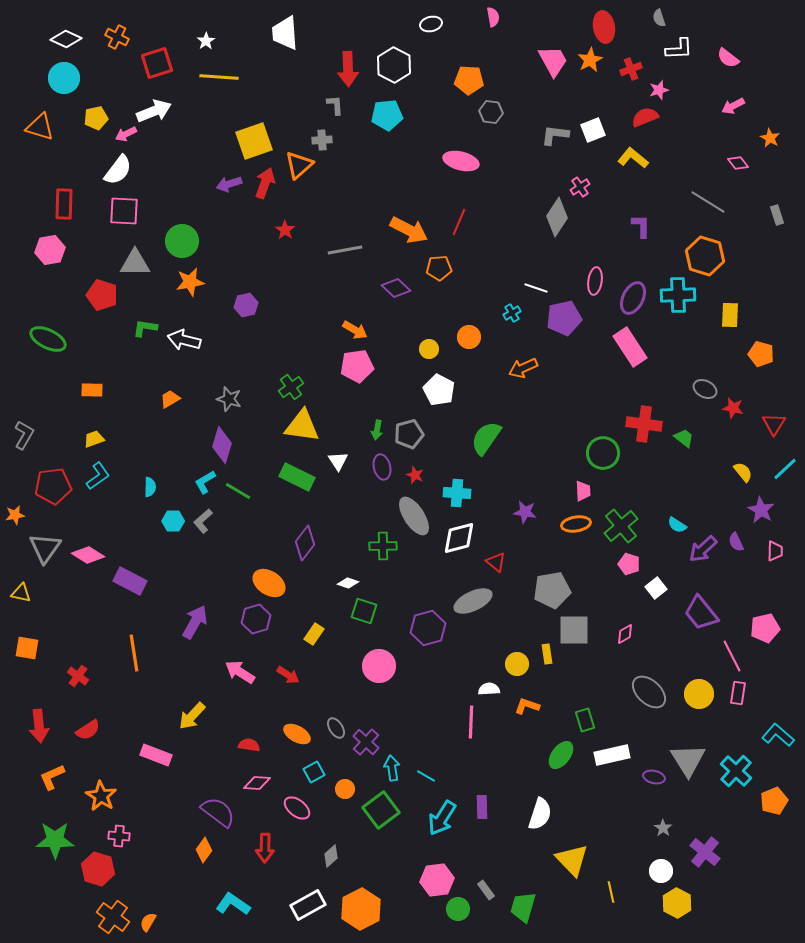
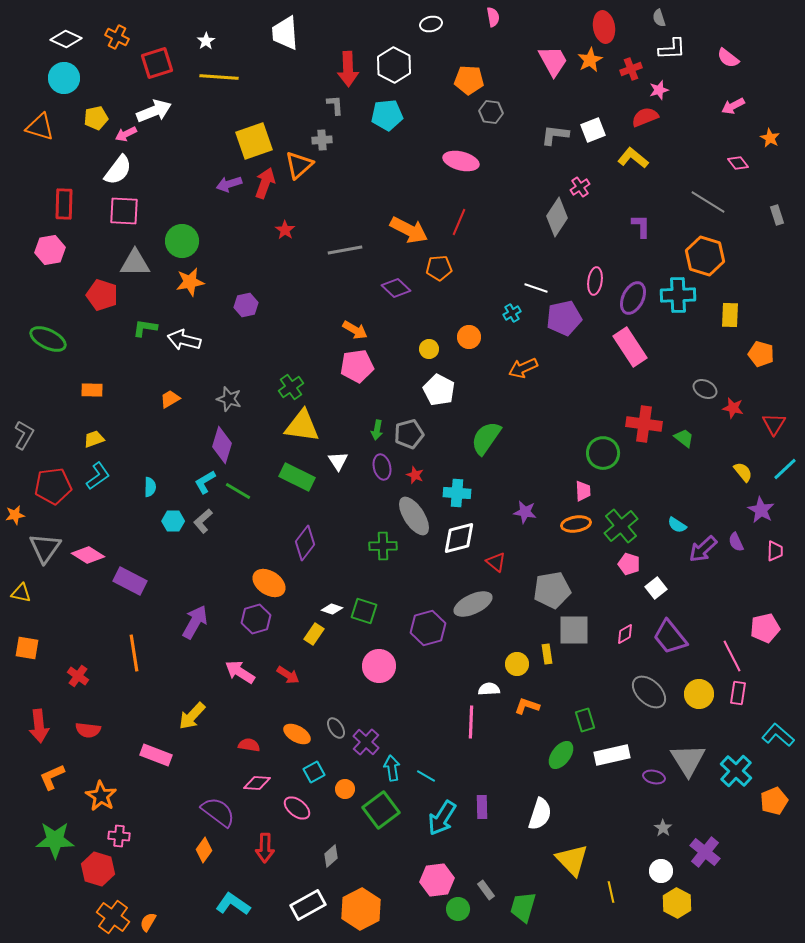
white L-shape at (679, 49): moved 7 px left
white diamond at (348, 583): moved 16 px left, 26 px down
gray ellipse at (473, 601): moved 3 px down
purple trapezoid at (701, 613): moved 31 px left, 24 px down
red semicircle at (88, 730): rotated 40 degrees clockwise
